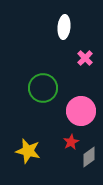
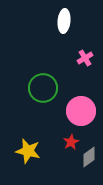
white ellipse: moved 6 px up
pink cross: rotated 14 degrees clockwise
